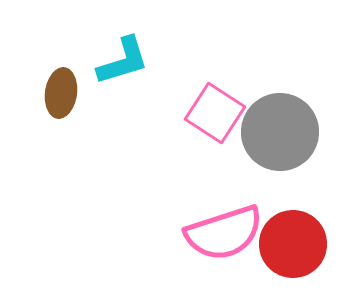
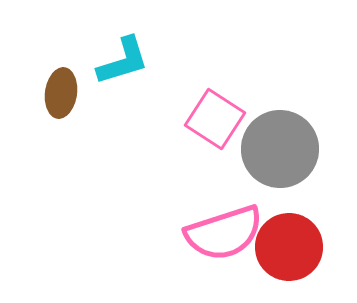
pink square: moved 6 px down
gray circle: moved 17 px down
red circle: moved 4 px left, 3 px down
